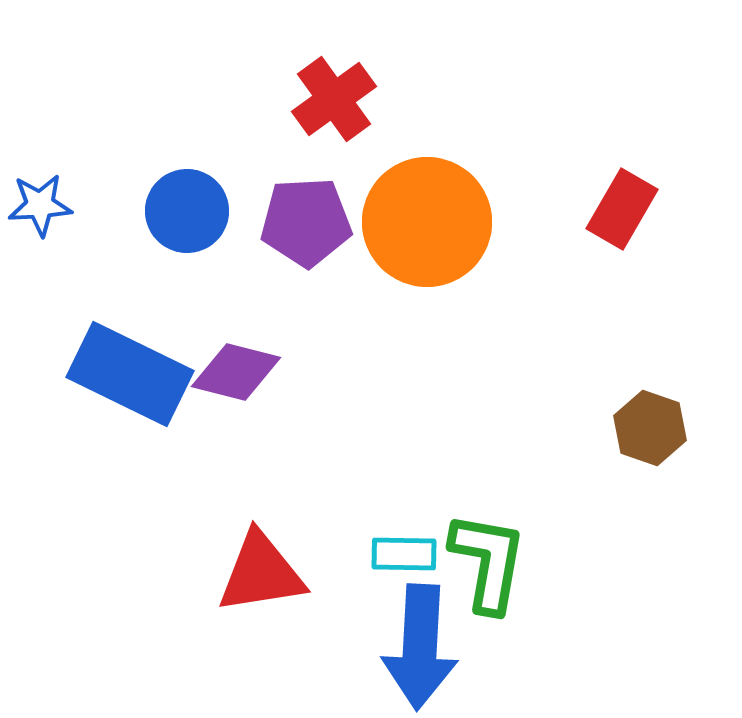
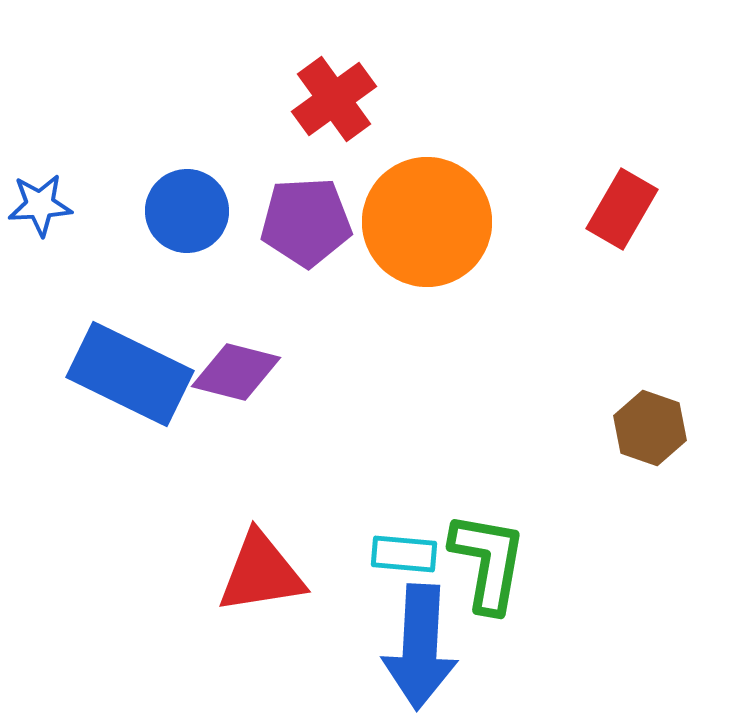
cyan rectangle: rotated 4 degrees clockwise
